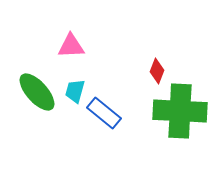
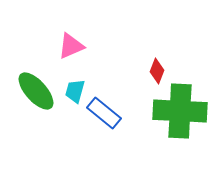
pink triangle: rotated 20 degrees counterclockwise
green ellipse: moved 1 px left, 1 px up
